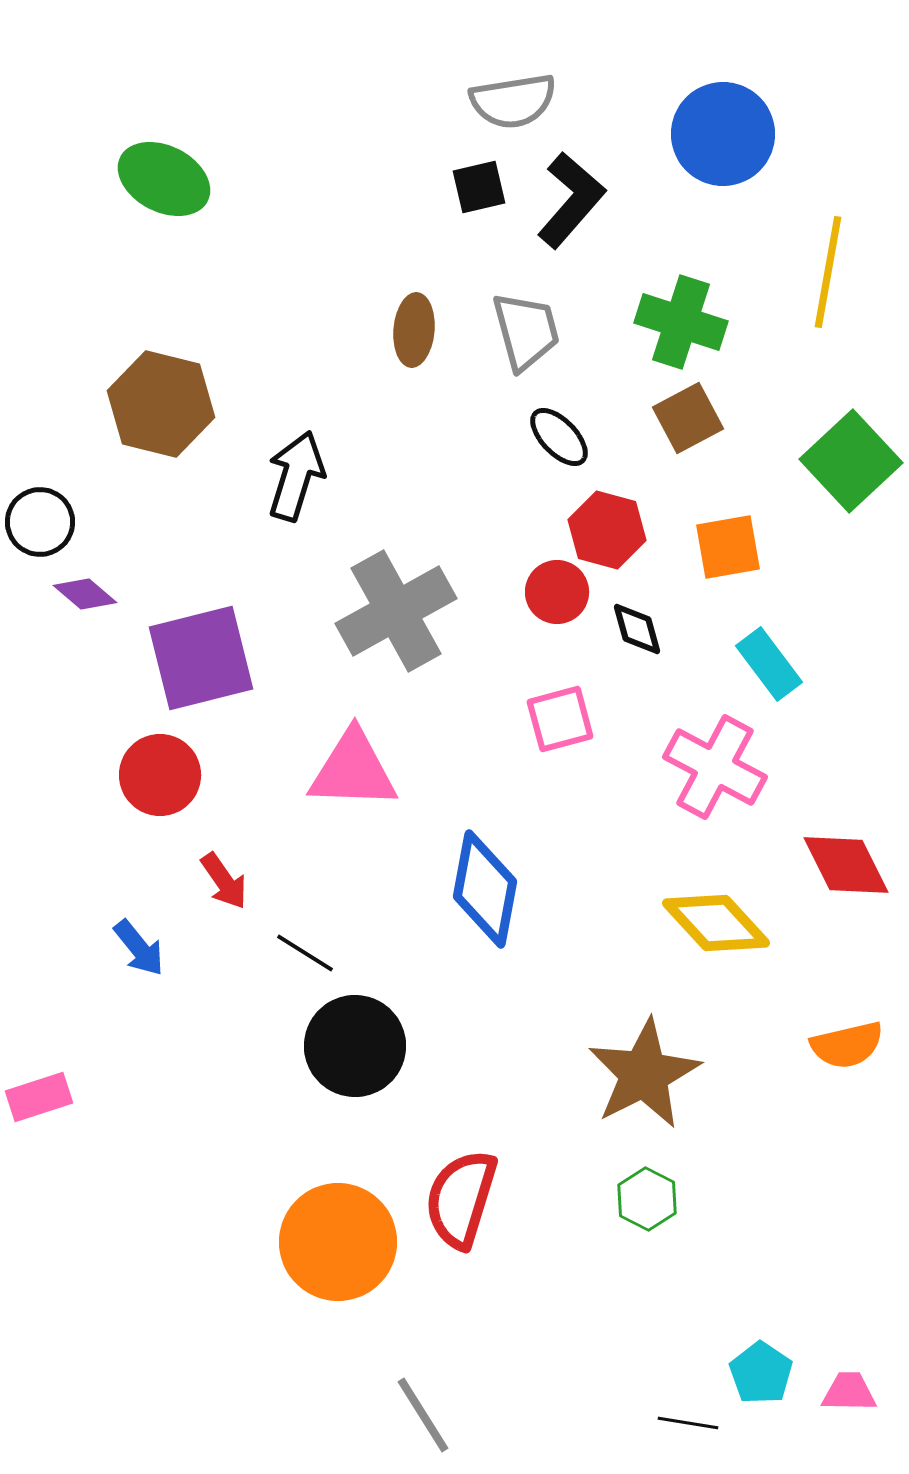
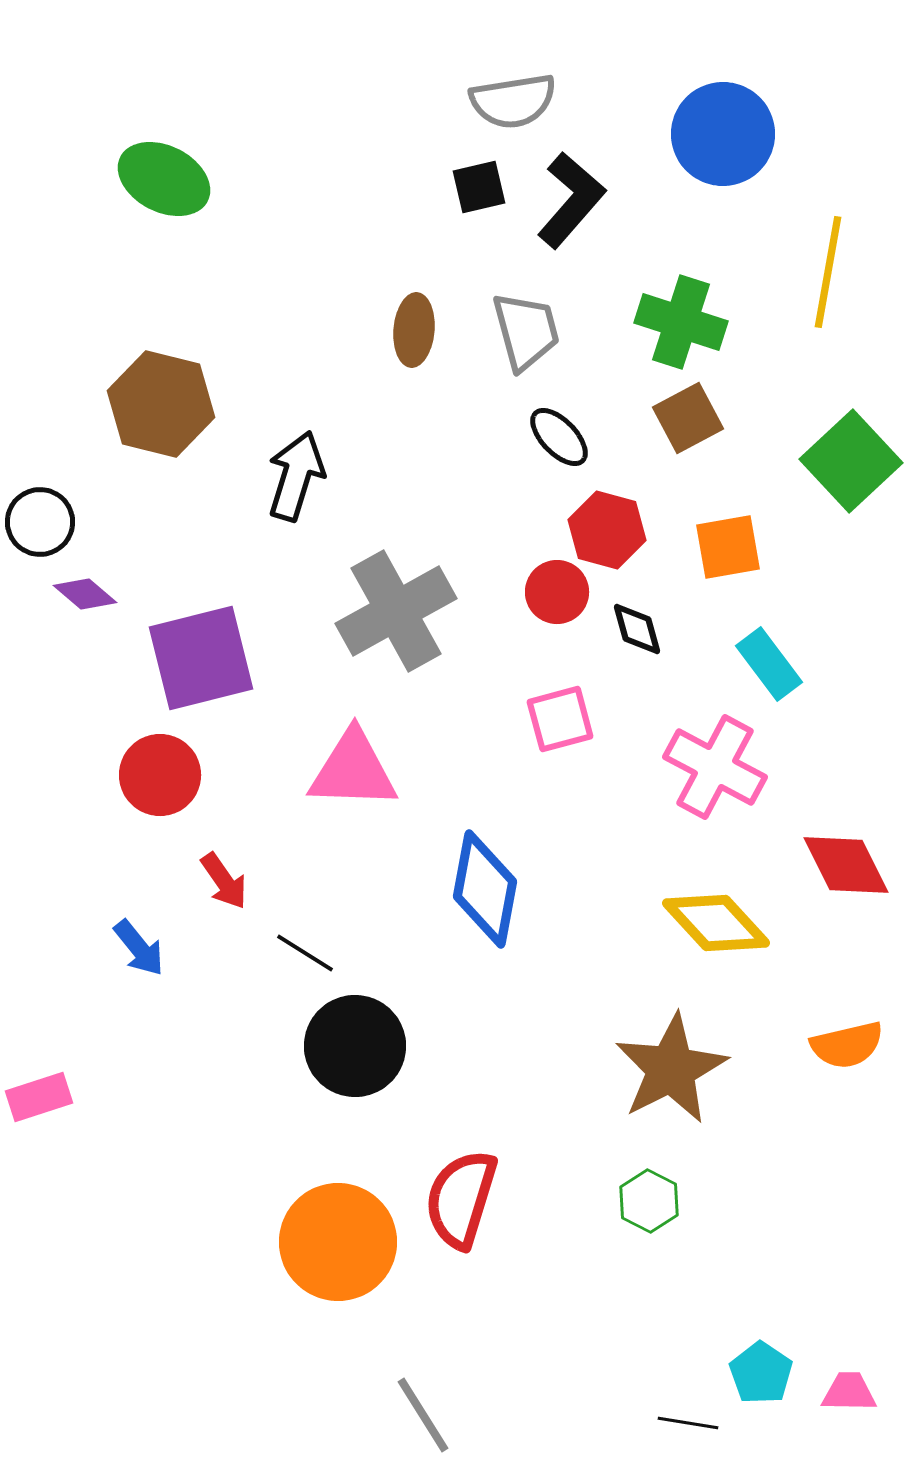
brown star at (644, 1074): moved 27 px right, 5 px up
green hexagon at (647, 1199): moved 2 px right, 2 px down
